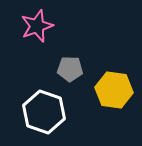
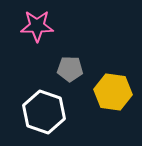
pink star: rotated 20 degrees clockwise
yellow hexagon: moved 1 px left, 2 px down
